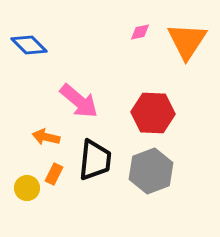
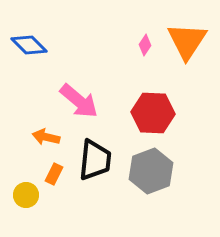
pink diamond: moved 5 px right, 13 px down; rotated 45 degrees counterclockwise
yellow circle: moved 1 px left, 7 px down
